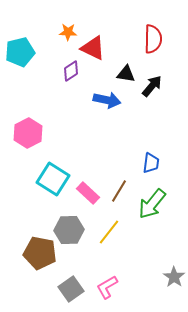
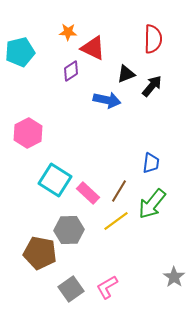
black triangle: rotated 30 degrees counterclockwise
cyan square: moved 2 px right, 1 px down
yellow line: moved 7 px right, 11 px up; rotated 16 degrees clockwise
